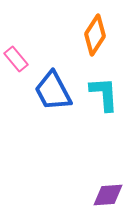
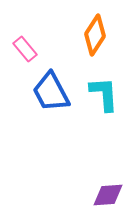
pink rectangle: moved 9 px right, 10 px up
blue trapezoid: moved 2 px left, 1 px down
